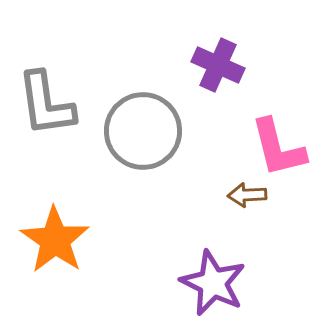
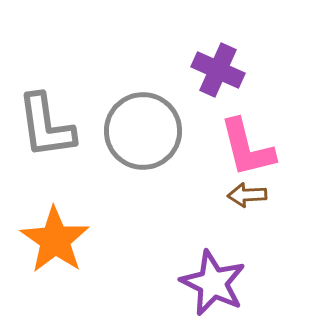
purple cross: moved 5 px down
gray L-shape: moved 22 px down
pink L-shape: moved 31 px left
